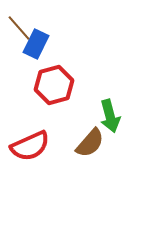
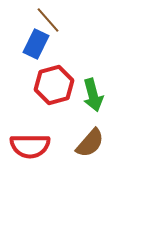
brown line: moved 29 px right, 8 px up
green arrow: moved 17 px left, 21 px up
red semicircle: rotated 24 degrees clockwise
